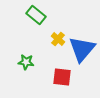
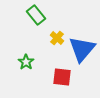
green rectangle: rotated 12 degrees clockwise
yellow cross: moved 1 px left, 1 px up
green star: rotated 28 degrees clockwise
